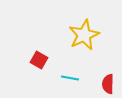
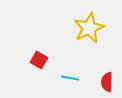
yellow star: moved 5 px right, 7 px up
red semicircle: moved 1 px left, 2 px up
